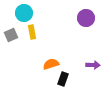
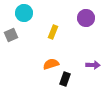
yellow rectangle: moved 21 px right; rotated 32 degrees clockwise
black rectangle: moved 2 px right
